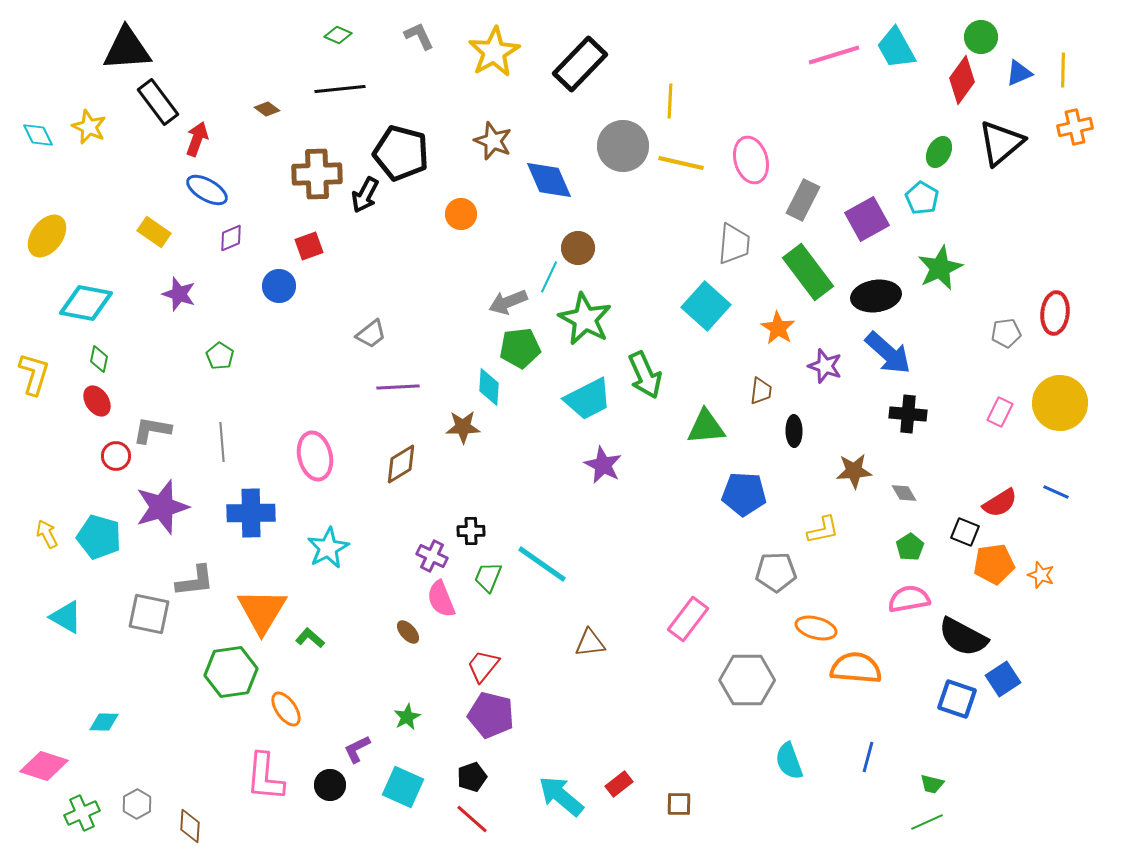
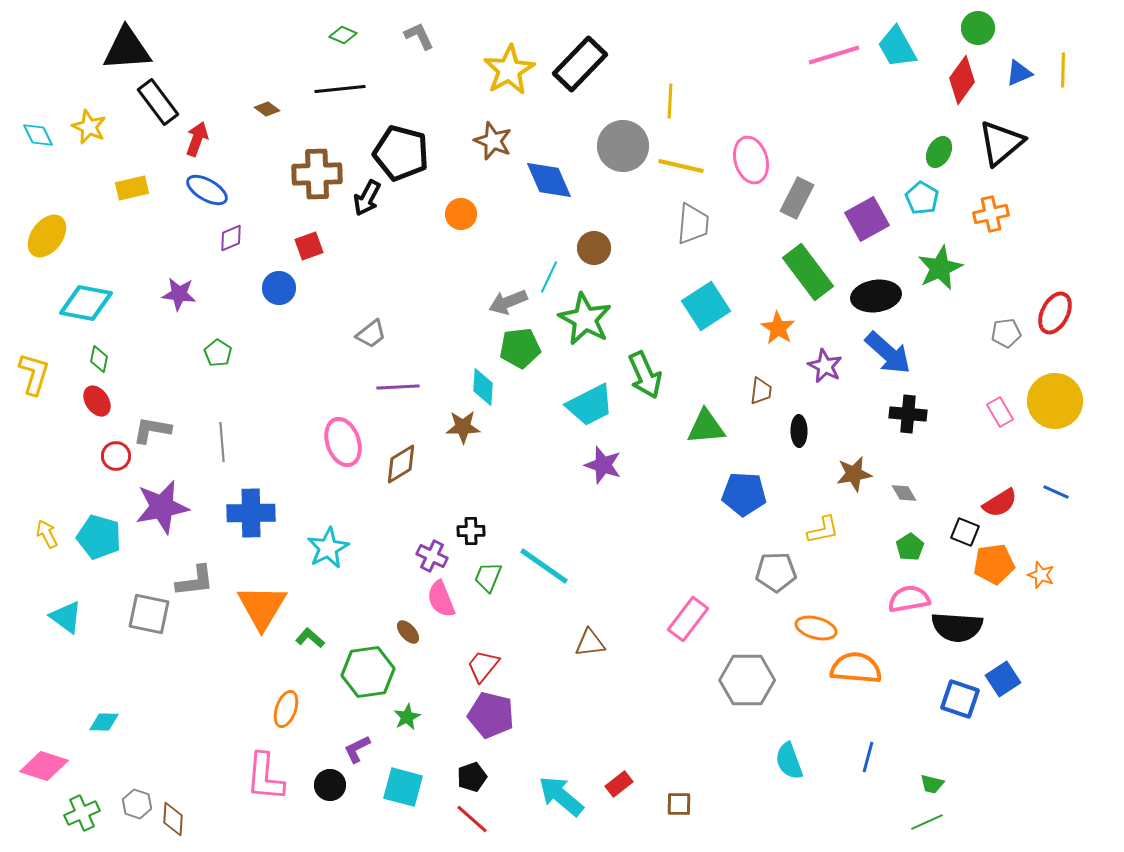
green diamond at (338, 35): moved 5 px right
green circle at (981, 37): moved 3 px left, 9 px up
cyan trapezoid at (896, 48): moved 1 px right, 1 px up
yellow star at (494, 52): moved 15 px right, 18 px down
orange cross at (1075, 127): moved 84 px left, 87 px down
yellow line at (681, 163): moved 3 px down
black arrow at (365, 195): moved 2 px right, 3 px down
gray rectangle at (803, 200): moved 6 px left, 2 px up
yellow rectangle at (154, 232): moved 22 px left, 44 px up; rotated 48 degrees counterclockwise
gray trapezoid at (734, 244): moved 41 px left, 20 px up
brown circle at (578, 248): moved 16 px right
blue circle at (279, 286): moved 2 px down
purple star at (179, 294): rotated 12 degrees counterclockwise
cyan square at (706, 306): rotated 15 degrees clockwise
red ellipse at (1055, 313): rotated 21 degrees clockwise
green pentagon at (220, 356): moved 2 px left, 3 px up
purple star at (825, 366): rotated 8 degrees clockwise
cyan diamond at (489, 387): moved 6 px left
cyan trapezoid at (588, 399): moved 2 px right, 6 px down
yellow circle at (1060, 403): moved 5 px left, 2 px up
pink rectangle at (1000, 412): rotated 56 degrees counterclockwise
black ellipse at (794, 431): moved 5 px right
pink ellipse at (315, 456): moved 28 px right, 14 px up; rotated 6 degrees counterclockwise
purple star at (603, 465): rotated 9 degrees counterclockwise
brown star at (854, 471): moved 3 px down; rotated 6 degrees counterclockwise
purple star at (162, 507): rotated 6 degrees clockwise
cyan line at (542, 564): moved 2 px right, 2 px down
orange triangle at (262, 611): moved 4 px up
cyan triangle at (66, 617): rotated 6 degrees clockwise
black semicircle at (963, 637): moved 6 px left, 10 px up; rotated 24 degrees counterclockwise
green hexagon at (231, 672): moved 137 px right
blue square at (957, 699): moved 3 px right
orange ellipse at (286, 709): rotated 54 degrees clockwise
cyan square at (403, 787): rotated 9 degrees counterclockwise
gray hexagon at (137, 804): rotated 12 degrees counterclockwise
brown diamond at (190, 826): moved 17 px left, 7 px up
